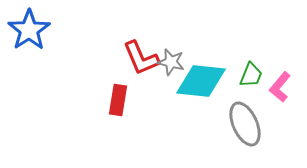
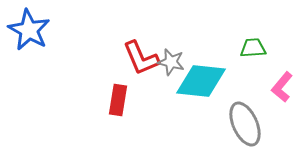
blue star: rotated 9 degrees counterclockwise
green trapezoid: moved 2 px right, 27 px up; rotated 116 degrees counterclockwise
pink L-shape: moved 2 px right
